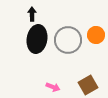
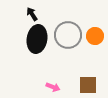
black arrow: rotated 32 degrees counterclockwise
orange circle: moved 1 px left, 1 px down
gray circle: moved 5 px up
brown square: rotated 30 degrees clockwise
